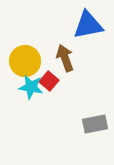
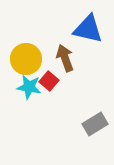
blue triangle: moved 4 px down; rotated 24 degrees clockwise
yellow circle: moved 1 px right, 2 px up
cyan star: moved 2 px left
gray rectangle: rotated 20 degrees counterclockwise
